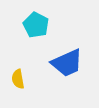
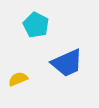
yellow semicircle: rotated 78 degrees clockwise
